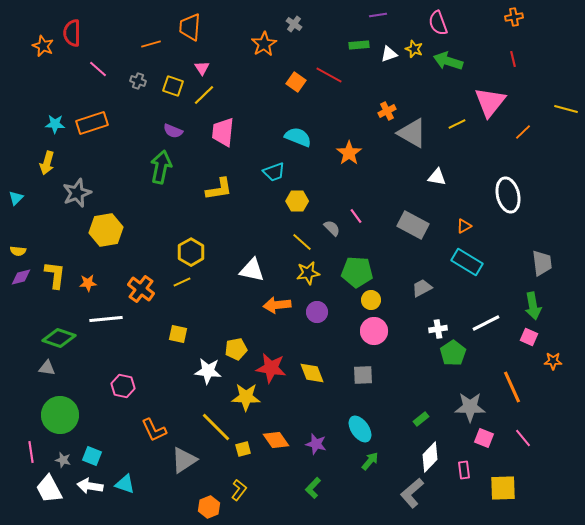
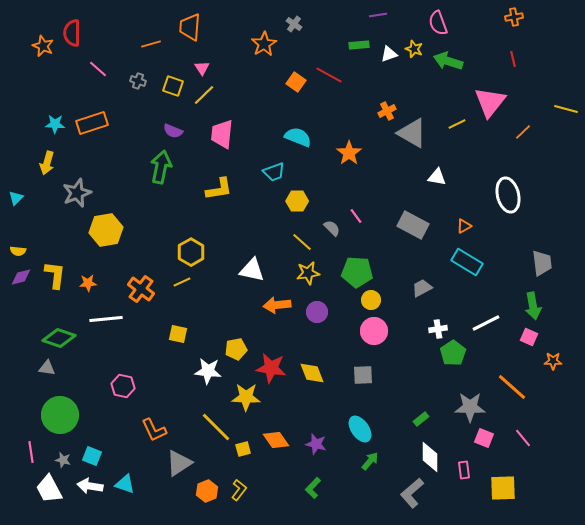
pink trapezoid at (223, 132): moved 1 px left, 2 px down
orange line at (512, 387): rotated 24 degrees counterclockwise
white diamond at (430, 457): rotated 44 degrees counterclockwise
gray triangle at (184, 460): moved 5 px left, 3 px down
orange hexagon at (209, 507): moved 2 px left, 16 px up
